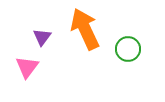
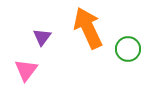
orange arrow: moved 3 px right, 1 px up
pink triangle: moved 1 px left, 3 px down
